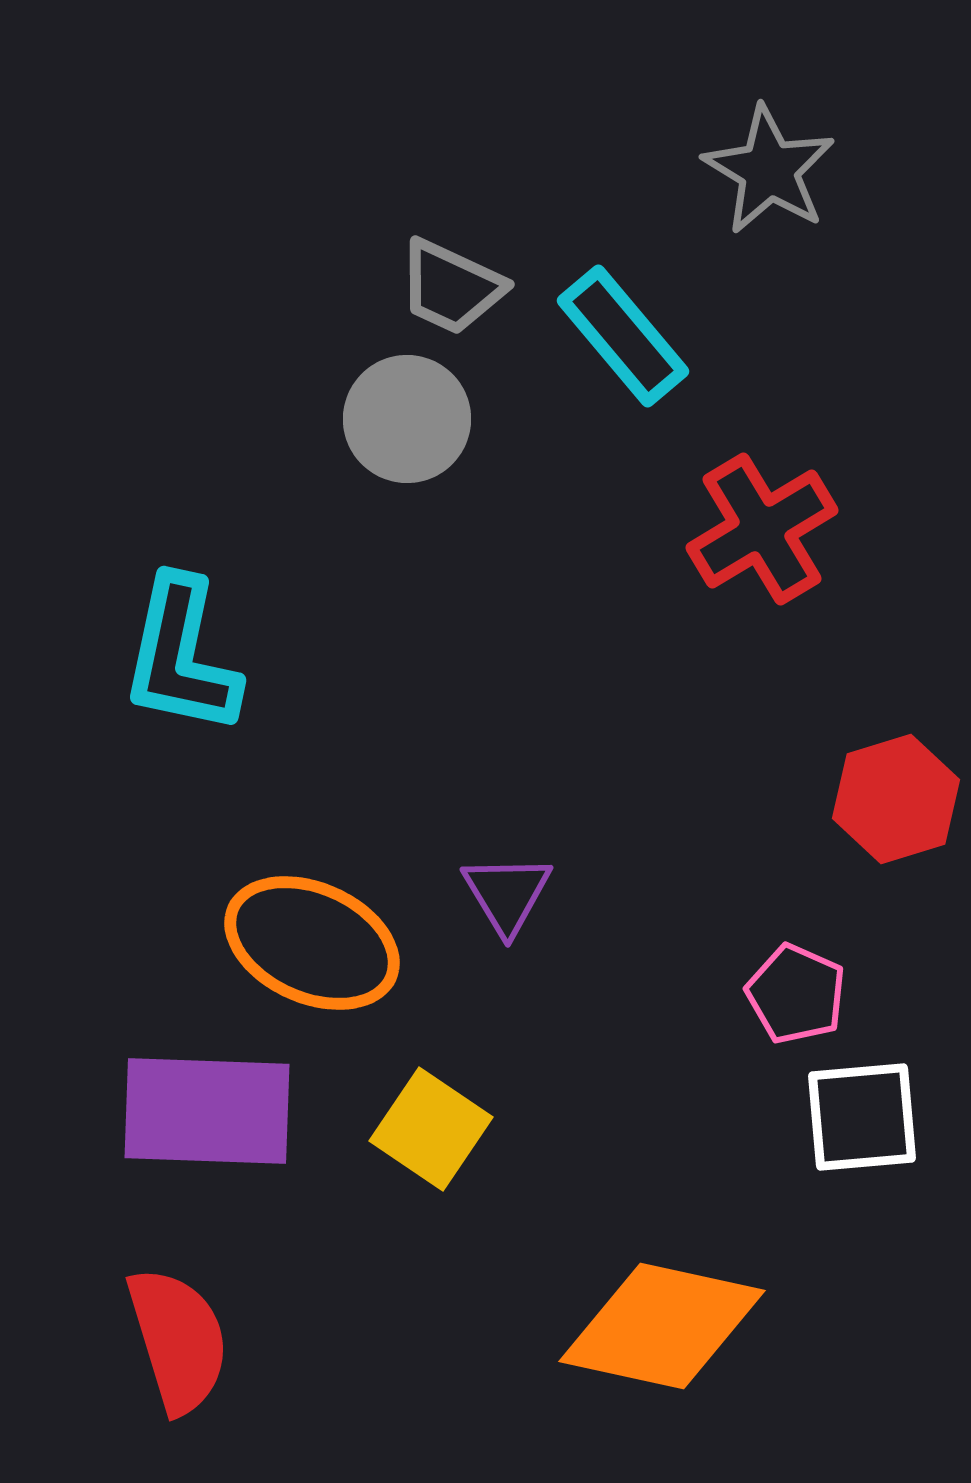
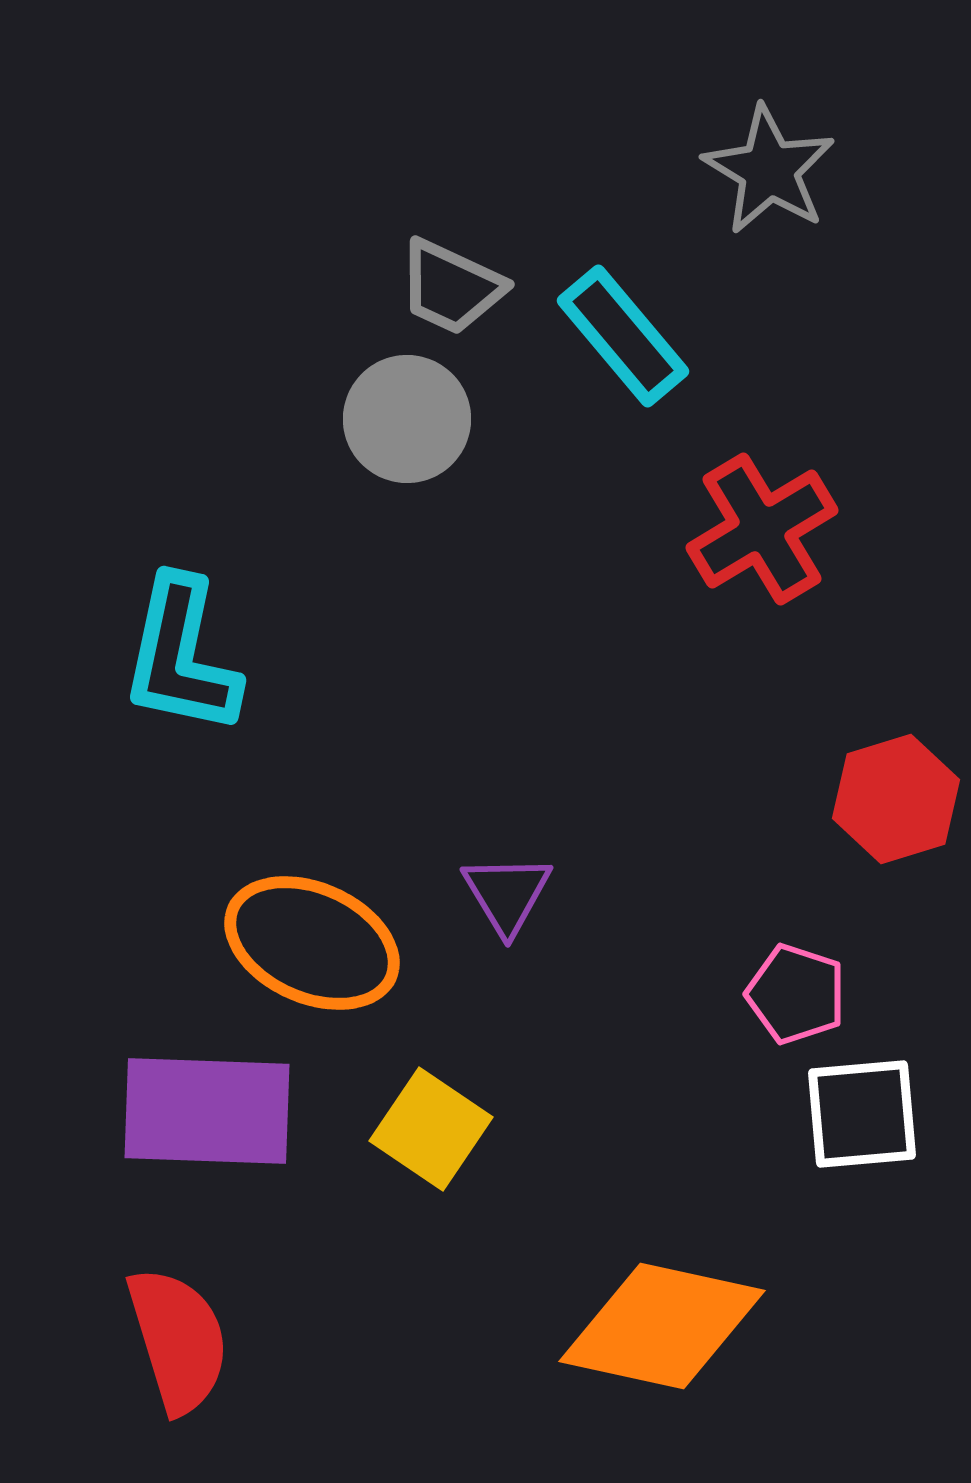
pink pentagon: rotated 6 degrees counterclockwise
white square: moved 3 px up
